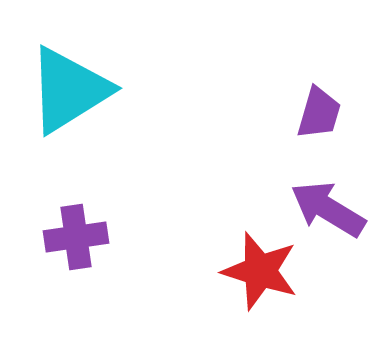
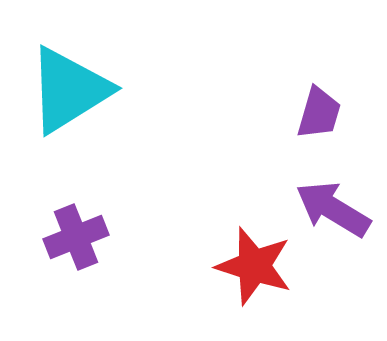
purple arrow: moved 5 px right
purple cross: rotated 14 degrees counterclockwise
red star: moved 6 px left, 5 px up
